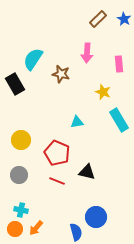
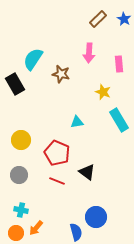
pink arrow: moved 2 px right
black triangle: rotated 24 degrees clockwise
orange circle: moved 1 px right, 4 px down
